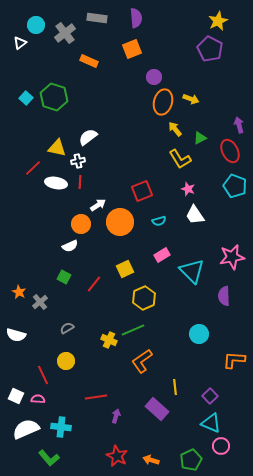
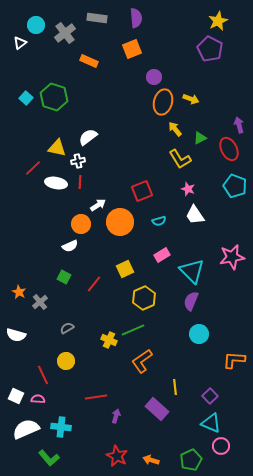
red ellipse at (230, 151): moved 1 px left, 2 px up
purple semicircle at (224, 296): moved 33 px left, 5 px down; rotated 24 degrees clockwise
